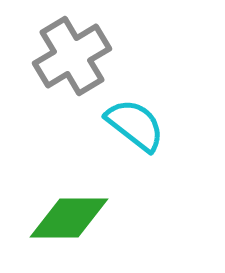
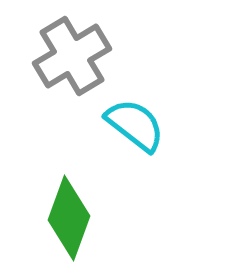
green diamond: rotated 70 degrees counterclockwise
